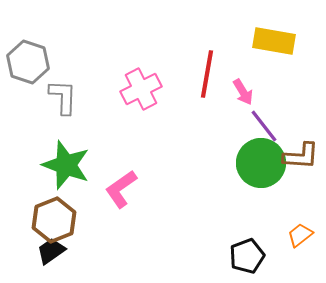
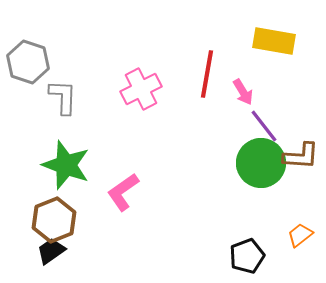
pink L-shape: moved 2 px right, 3 px down
